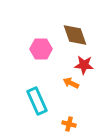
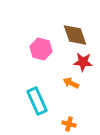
pink hexagon: rotated 15 degrees clockwise
red star: moved 1 px left, 3 px up
